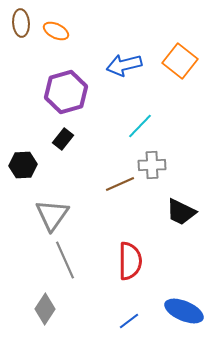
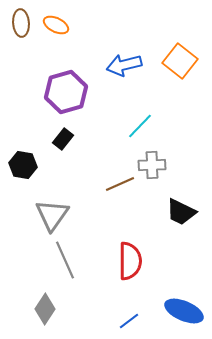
orange ellipse: moved 6 px up
black hexagon: rotated 12 degrees clockwise
